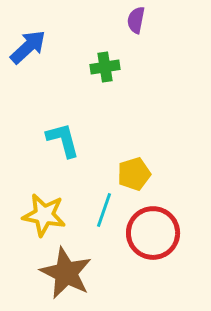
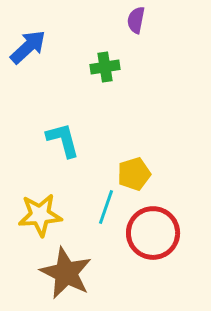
cyan line: moved 2 px right, 3 px up
yellow star: moved 4 px left; rotated 15 degrees counterclockwise
